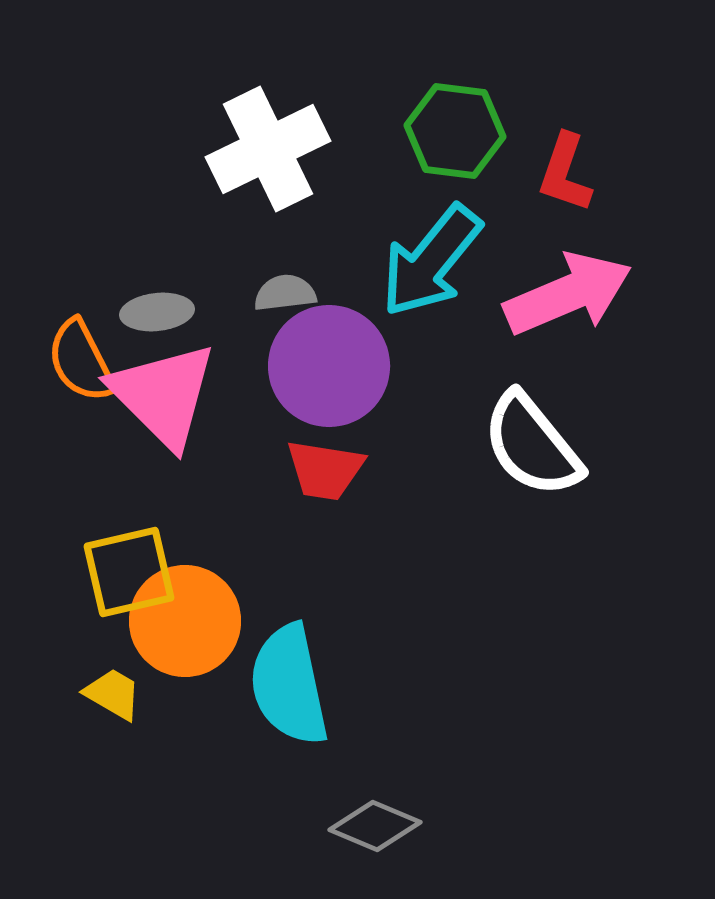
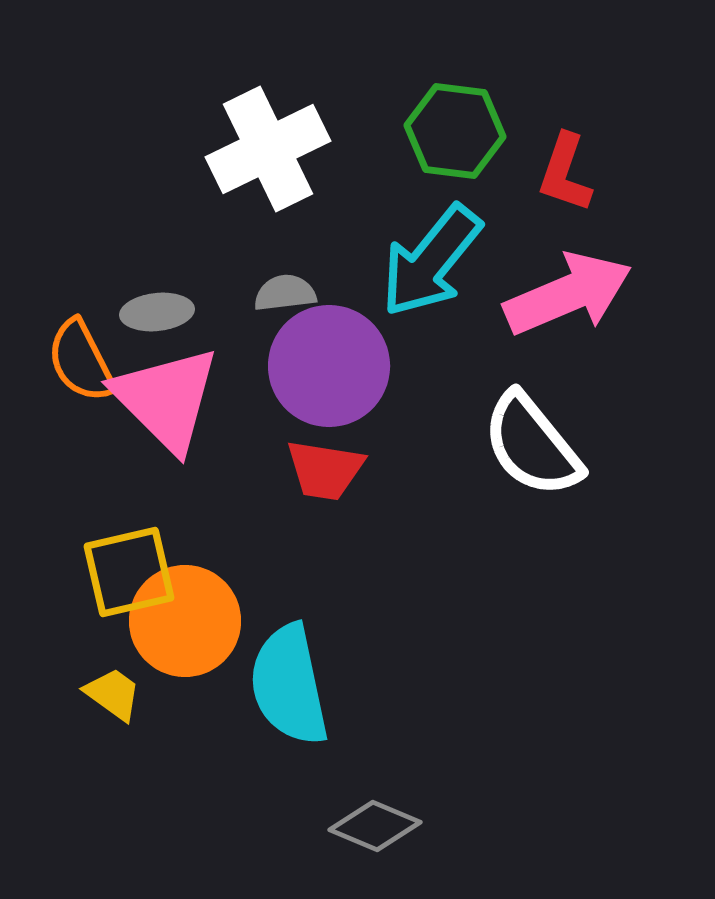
pink triangle: moved 3 px right, 4 px down
yellow trapezoid: rotated 6 degrees clockwise
